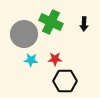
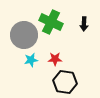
gray circle: moved 1 px down
cyan star: rotated 16 degrees counterclockwise
black hexagon: moved 1 px down; rotated 10 degrees clockwise
